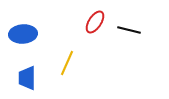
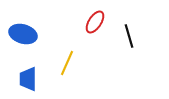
black line: moved 6 px down; rotated 60 degrees clockwise
blue ellipse: rotated 20 degrees clockwise
blue trapezoid: moved 1 px right, 1 px down
